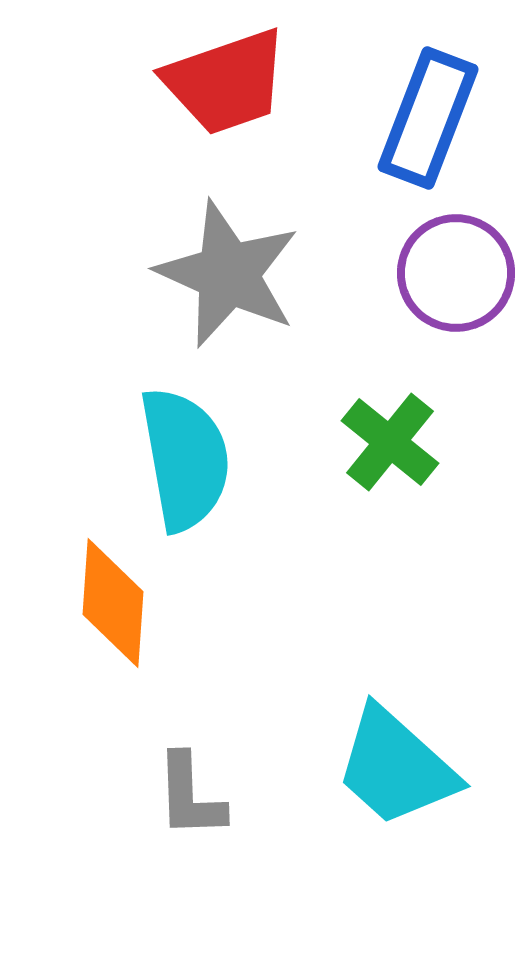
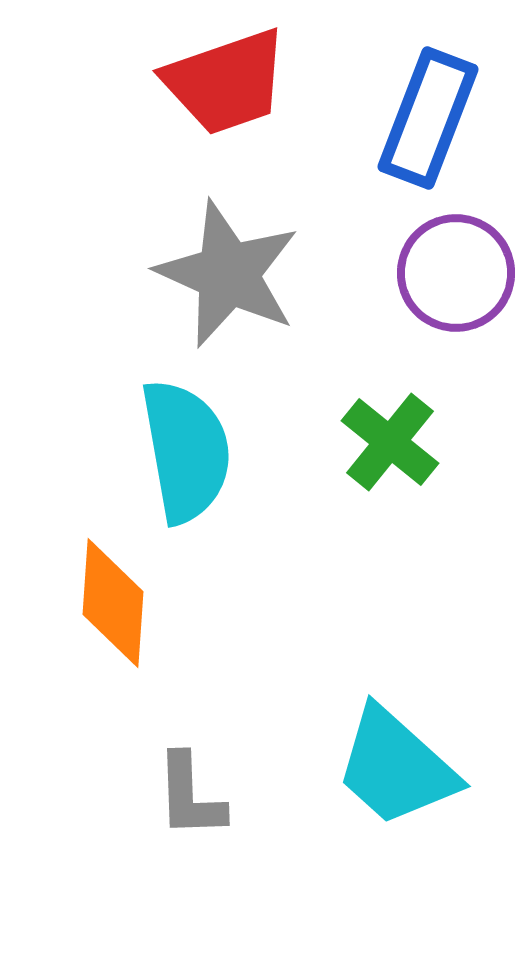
cyan semicircle: moved 1 px right, 8 px up
